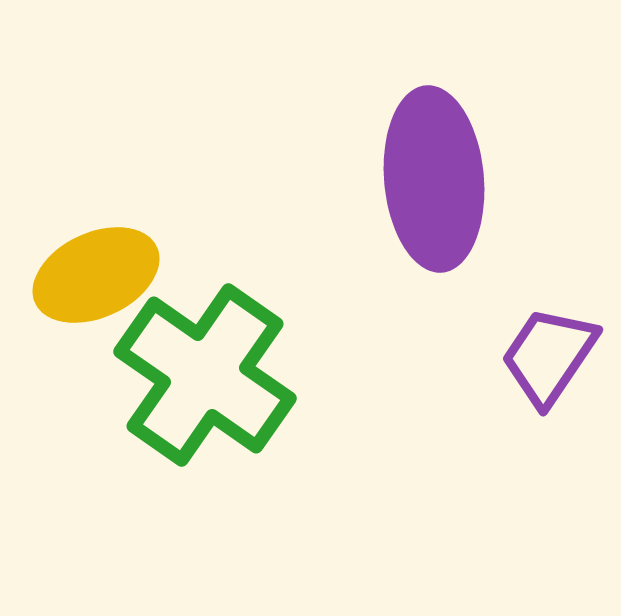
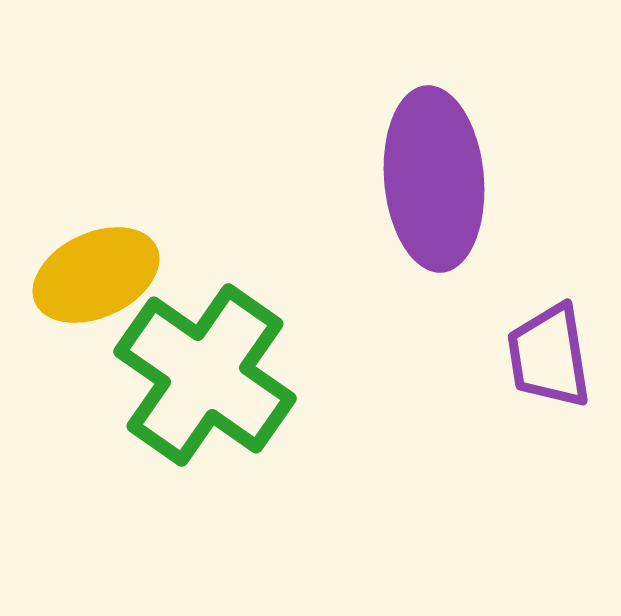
purple trapezoid: rotated 43 degrees counterclockwise
